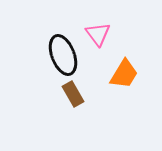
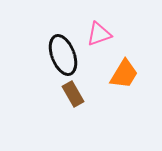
pink triangle: moved 1 px right; rotated 48 degrees clockwise
